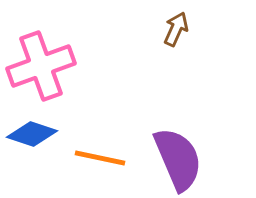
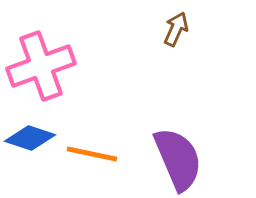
blue diamond: moved 2 px left, 4 px down
orange line: moved 8 px left, 4 px up
